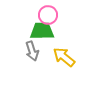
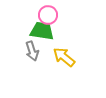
green trapezoid: rotated 10 degrees clockwise
